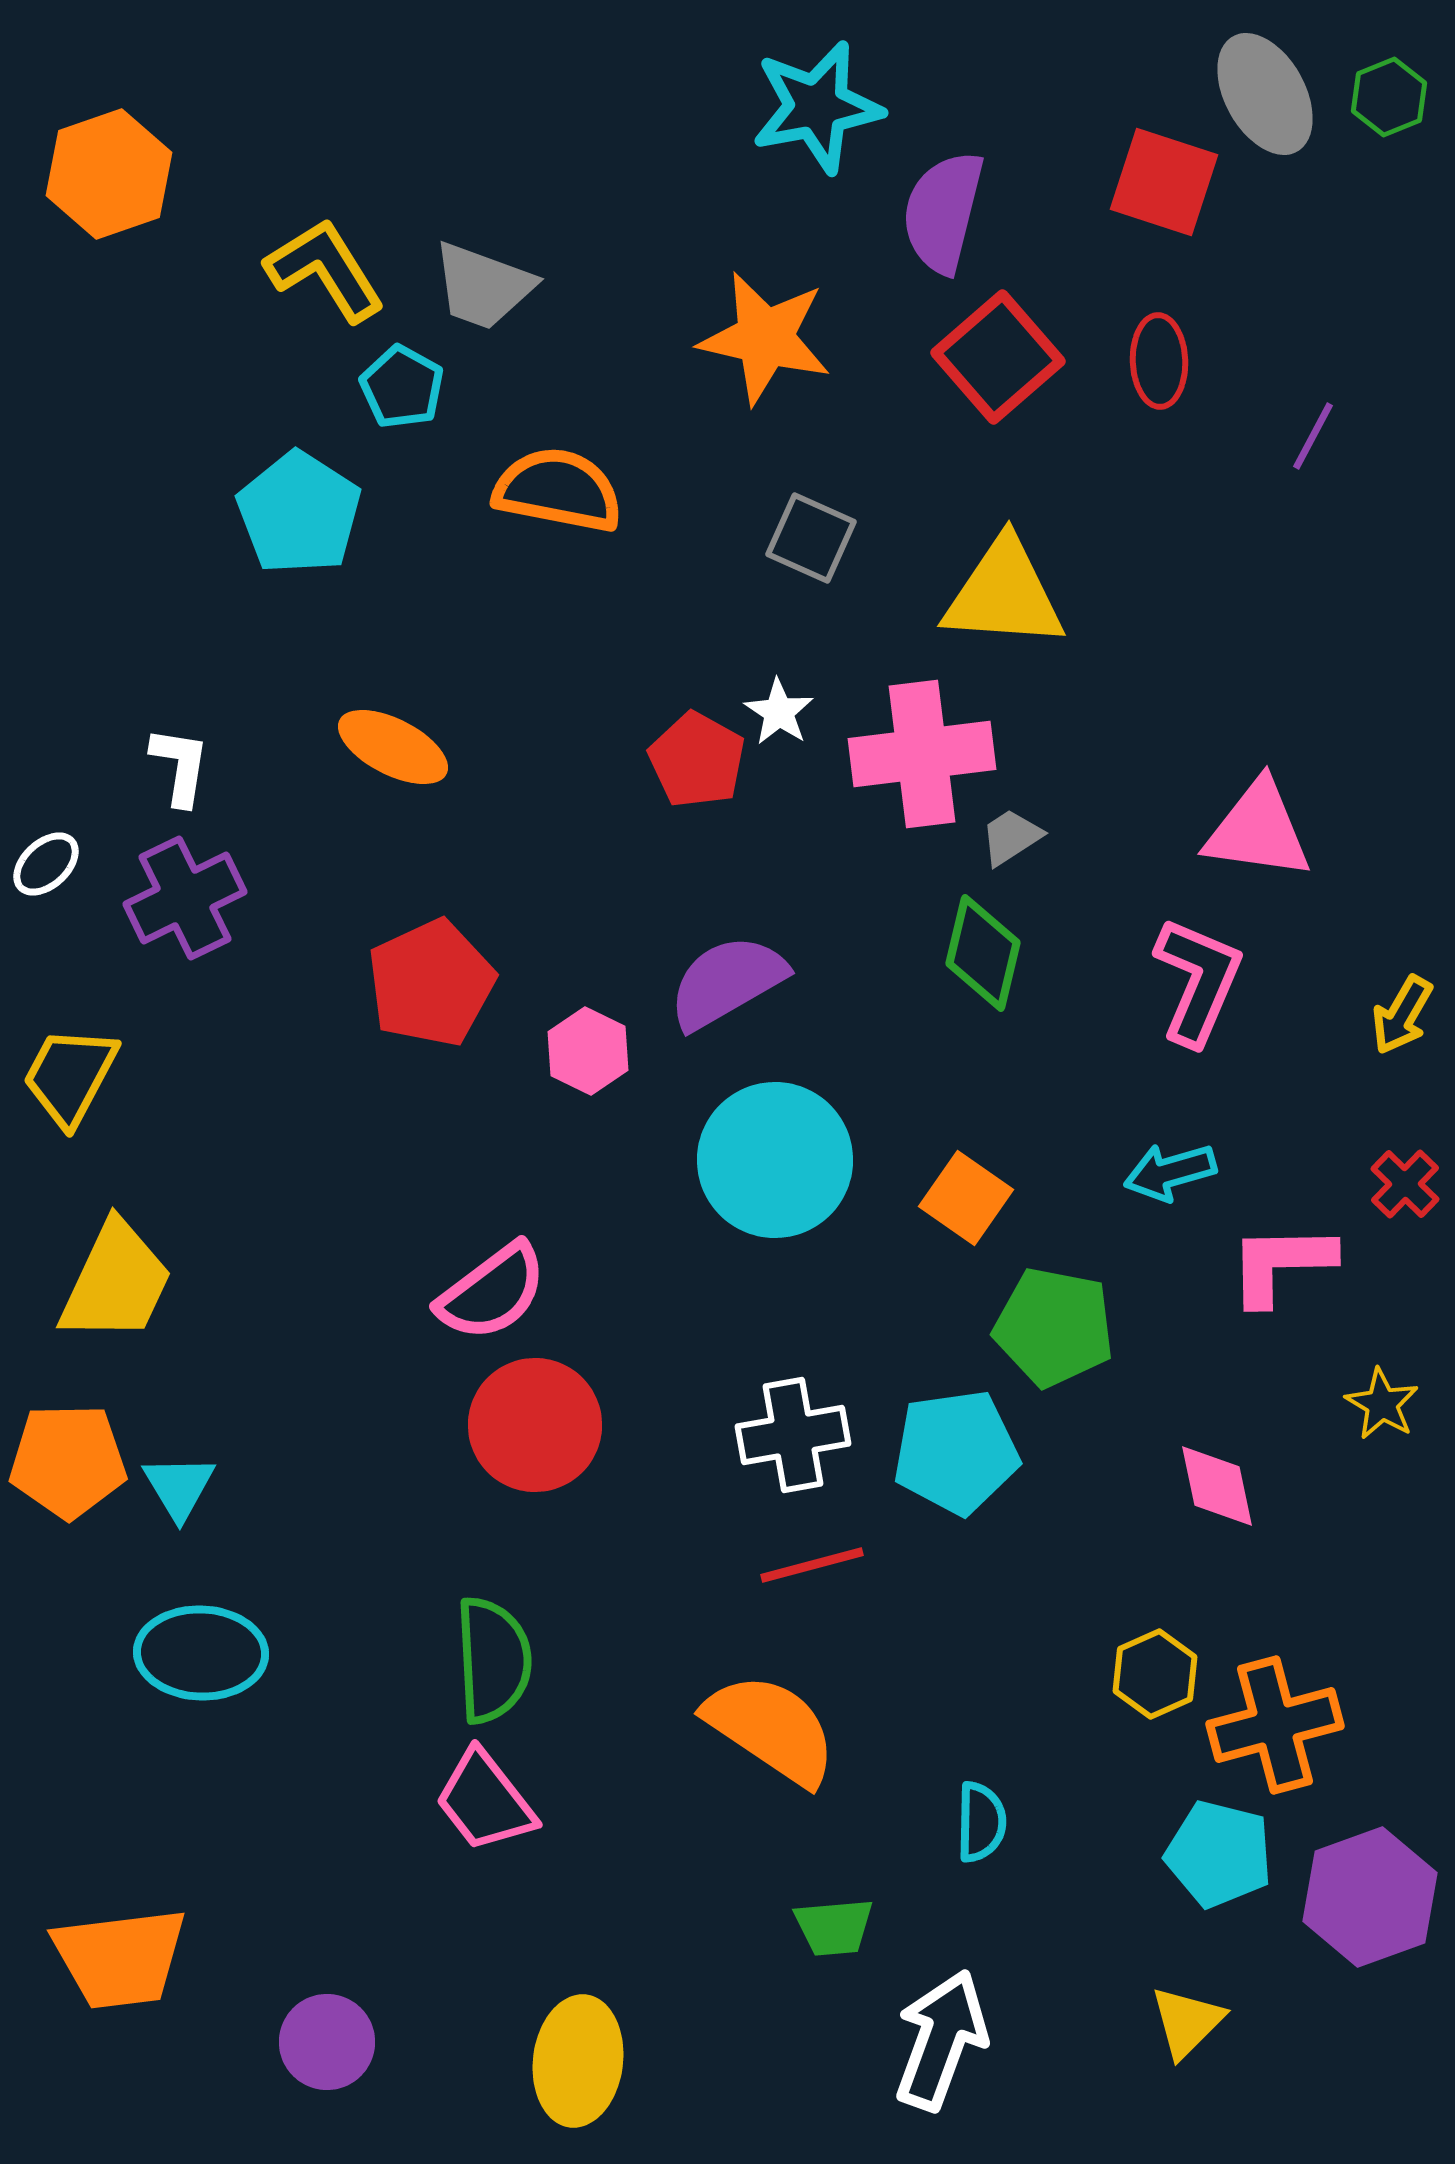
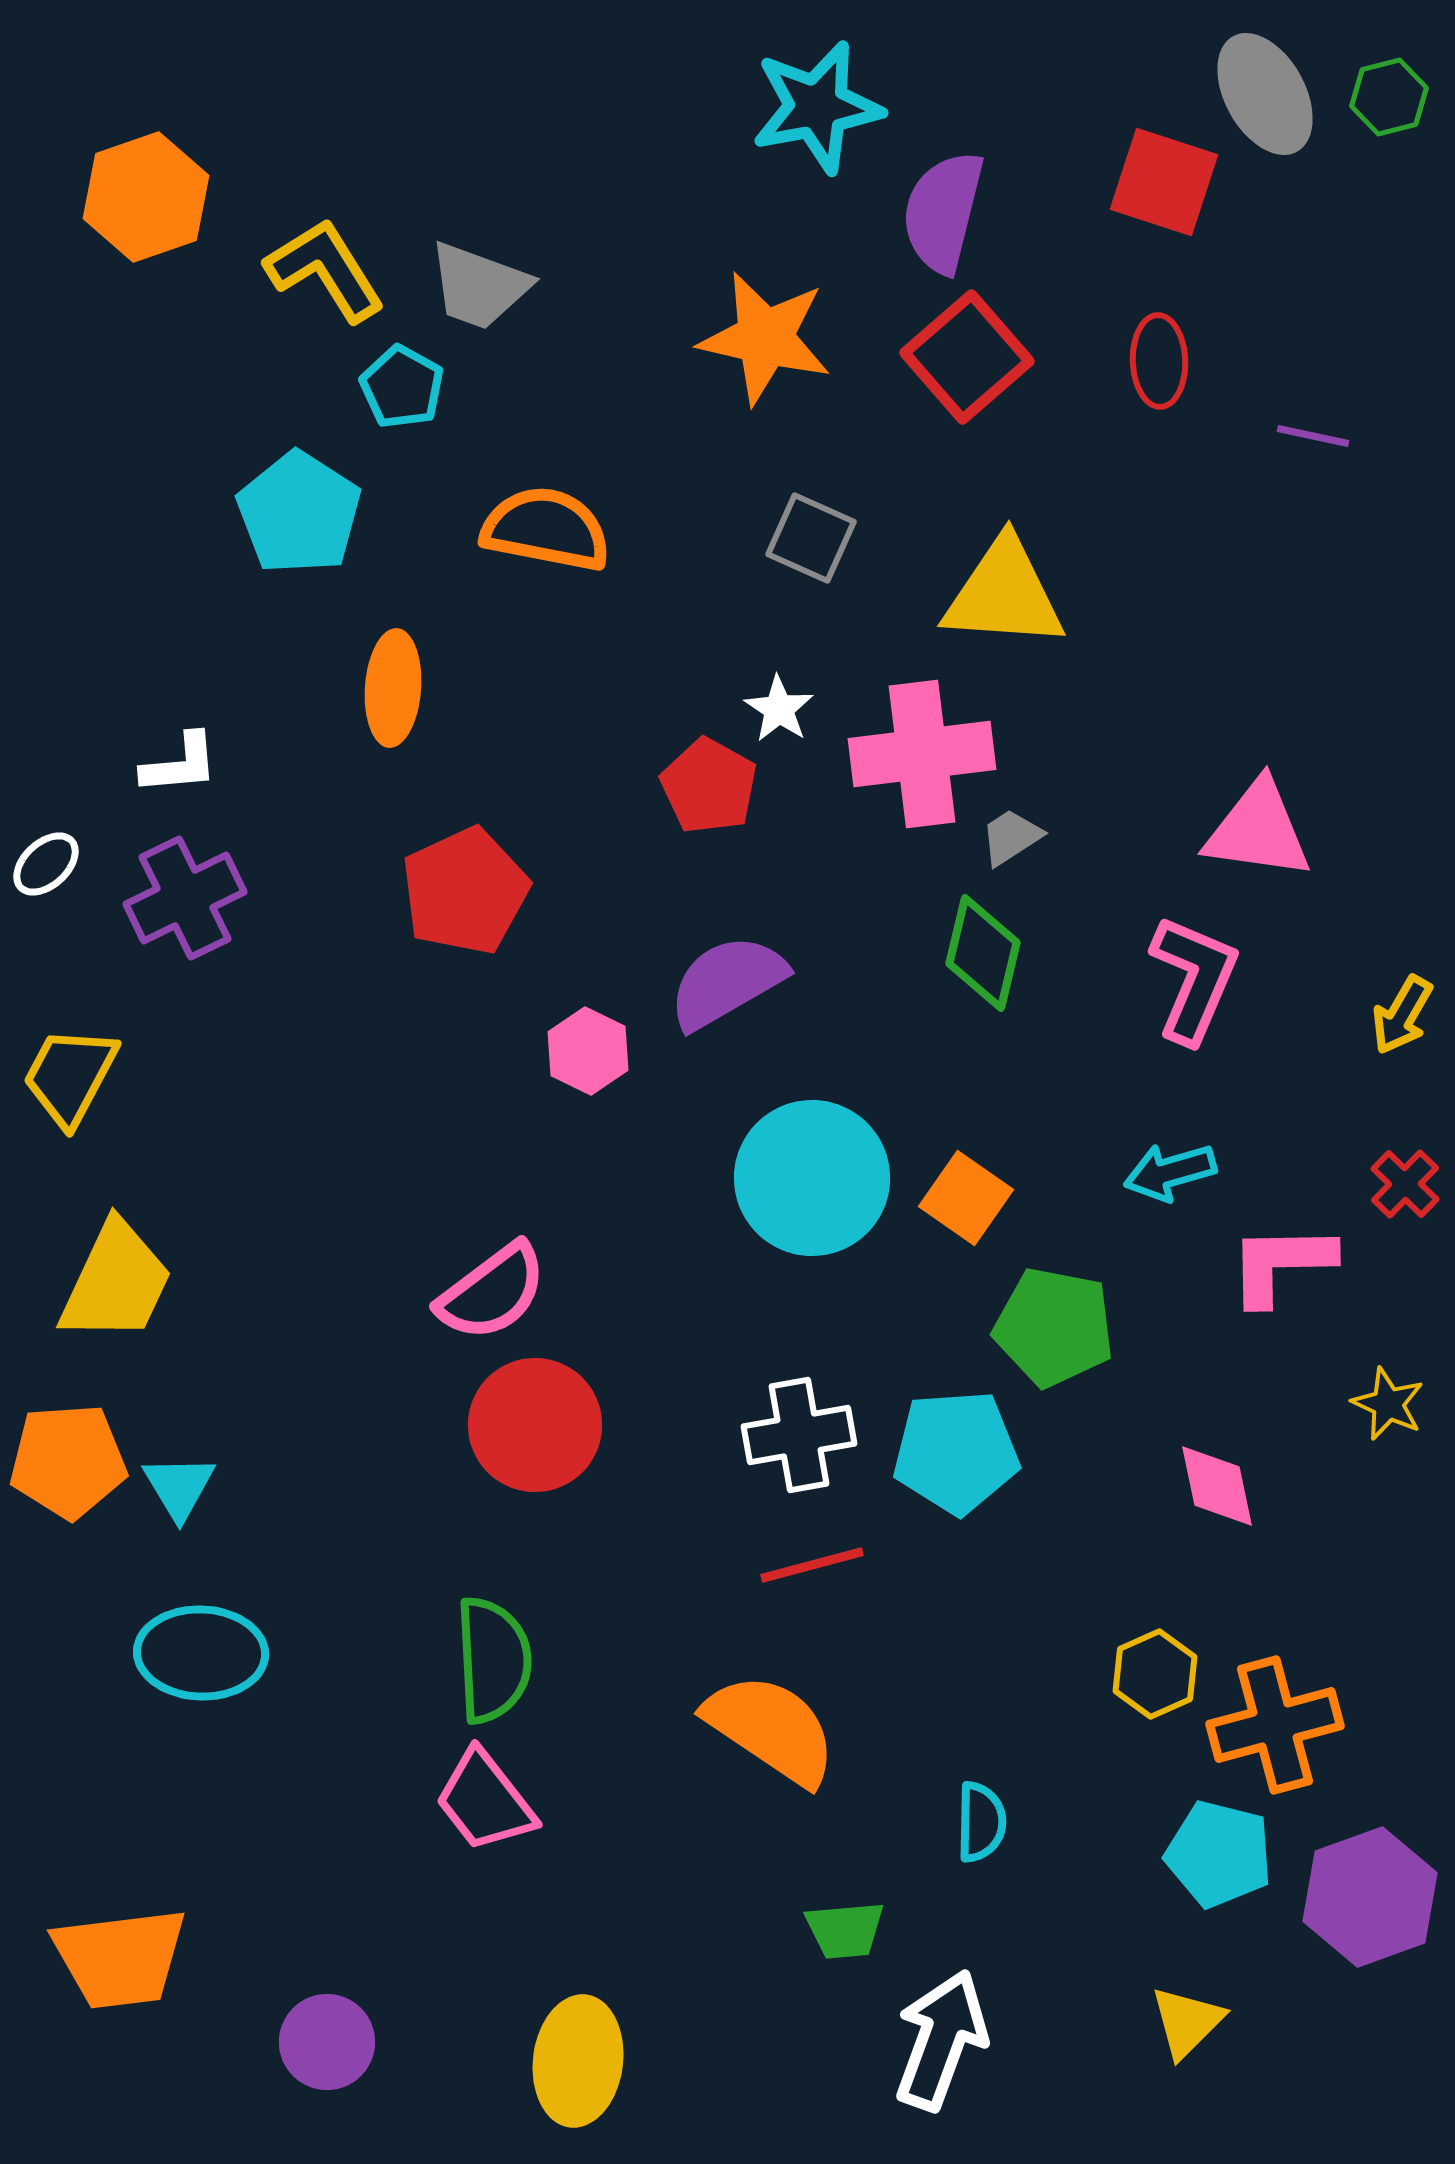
green hexagon at (1389, 97): rotated 8 degrees clockwise
orange hexagon at (109, 174): moved 37 px right, 23 px down
gray trapezoid at (483, 286): moved 4 px left
red square at (998, 357): moved 31 px left
purple line at (1313, 436): rotated 74 degrees clockwise
orange semicircle at (558, 490): moved 12 px left, 39 px down
white star at (779, 712): moved 3 px up
orange ellipse at (393, 747): moved 59 px up; rotated 67 degrees clockwise
red pentagon at (697, 760): moved 12 px right, 26 px down
white L-shape at (180, 766): moved 2 px up; rotated 76 degrees clockwise
pink L-shape at (1198, 981): moved 4 px left, 2 px up
red pentagon at (431, 983): moved 34 px right, 92 px up
cyan circle at (775, 1160): moved 37 px right, 18 px down
yellow star at (1382, 1404): moved 6 px right; rotated 6 degrees counterclockwise
white cross at (793, 1435): moved 6 px right
cyan pentagon at (956, 1452): rotated 4 degrees clockwise
orange pentagon at (68, 1461): rotated 3 degrees counterclockwise
green trapezoid at (834, 1927): moved 11 px right, 3 px down
